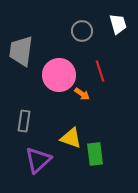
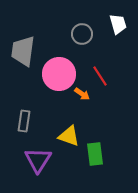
gray circle: moved 3 px down
gray trapezoid: moved 2 px right
red line: moved 5 px down; rotated 15 degrees counterclockwise
pink circle: moved 1 px up
yellow triangle: moved 2 px left, 2 px up
purple triangle: rotated 16 degrees counterclockwise
